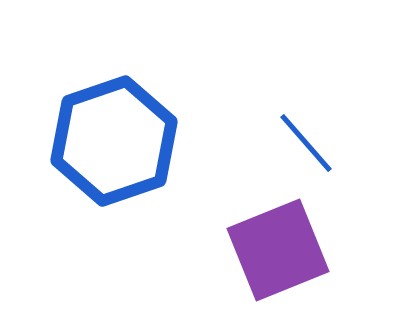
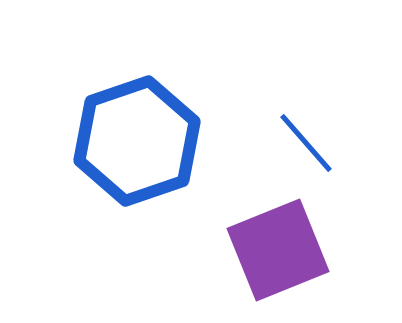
blue hexagon: moved 23 px right
